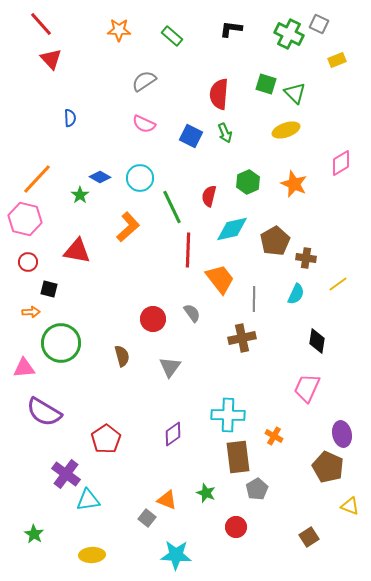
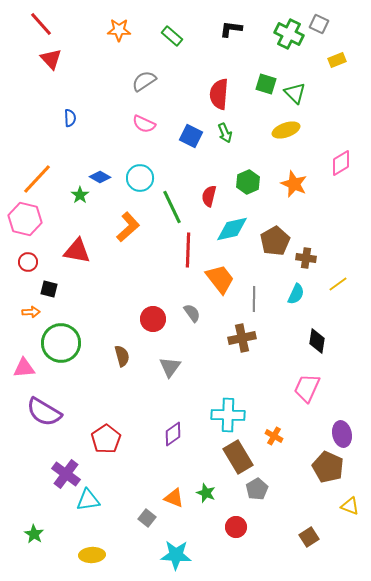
brown rectangle at (238, 457): rotated 24 degrees counterclockwise
orange triangle at (167, 500): moved 7 px right, 2 px up
